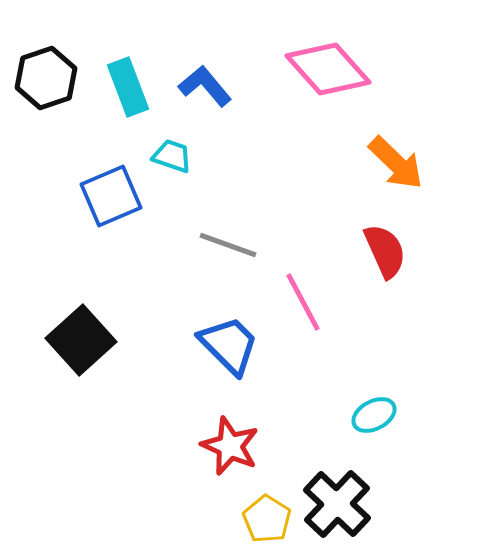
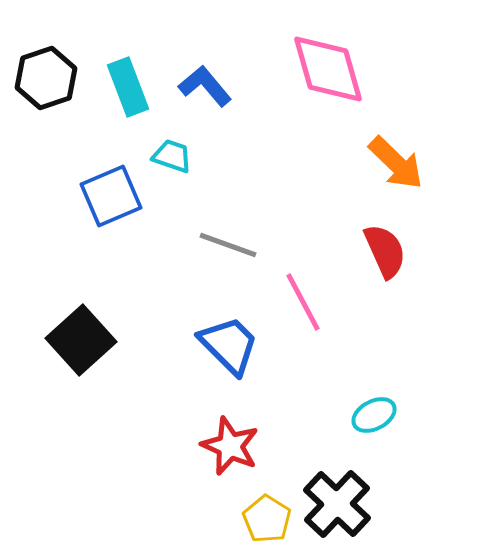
pink diamond: rotated 26 degrees clockwise
